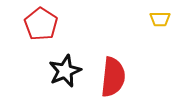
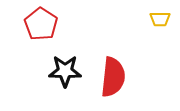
black star: rotated 24 degrees clockwise
